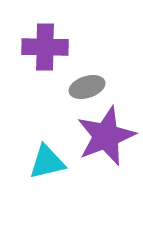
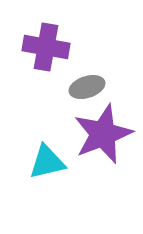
purple cross: moved 1 px right; rotated 9 degrees clockwise
purple star: moved 3 px left, 2 px up
